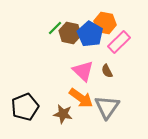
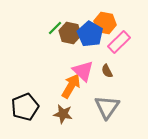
orange arrow: moved 10 px left, 12 px up; rotated 95 degrees counterclockwise
